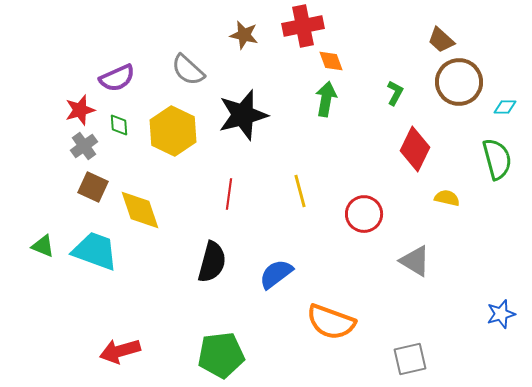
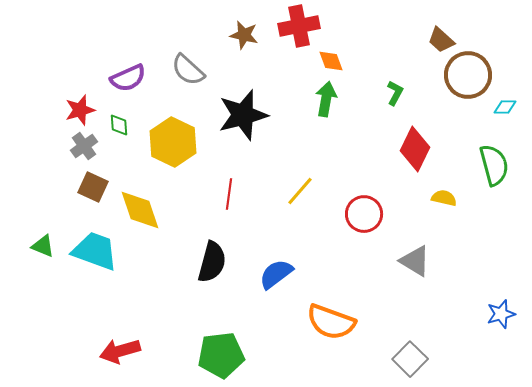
red cross: moved 4 px left
purple semicircle: moved 11 px right
brown circle: moved 9 px right, 7 px up
yellow hexagon: moved 11 px down
green semicircle: moved 3 px left, 6 px down
yellow line: rotated 56 degrees clockwise
yellow semicircle: moved 3 px left
gray square: rotated 32 degrees counterclockwise
